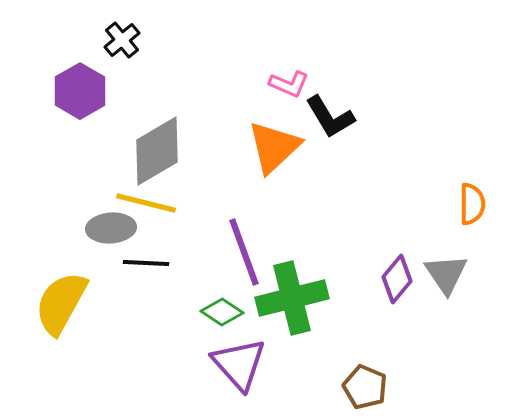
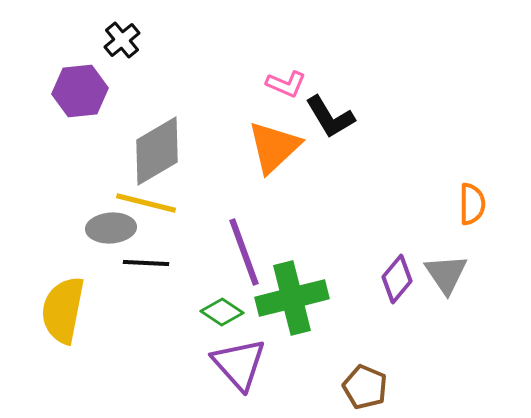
pink L-shape: moved 3 px left
purple hexagon: rotated 24 degrees clockwise
yellow semicircle: moved 2 px right, 7 px down; rotated 18 degrees counterclockwise
